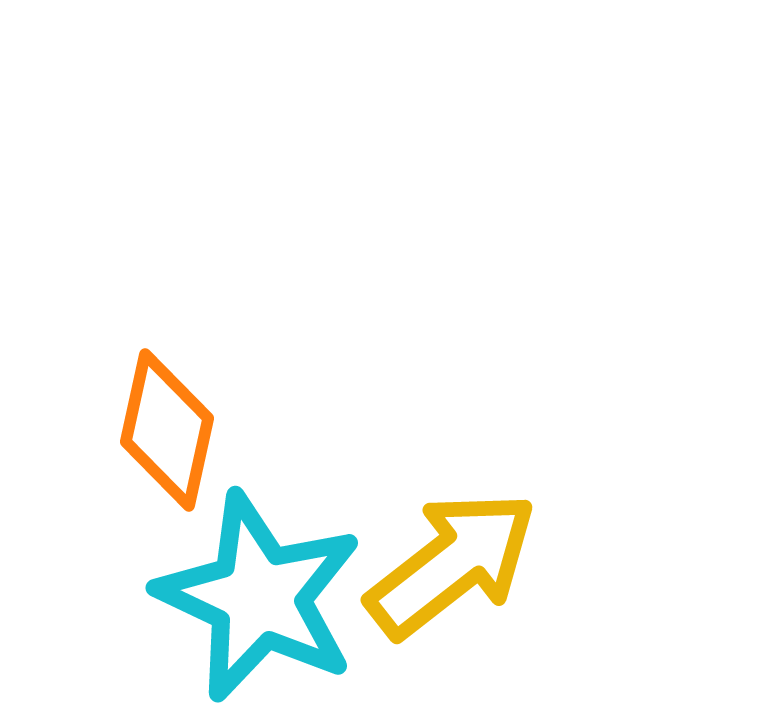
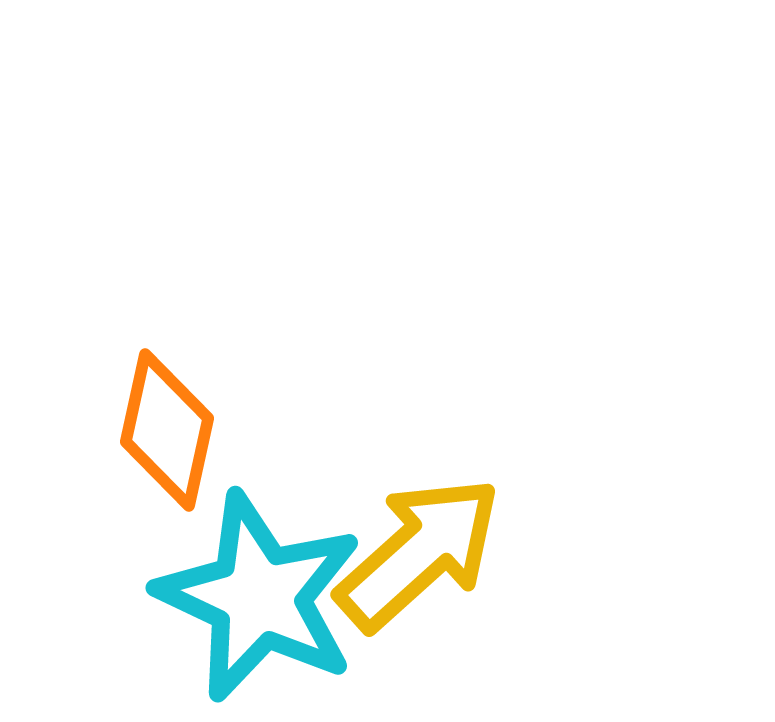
yellow arrow: moved 33 px left, 11 px up; rotated 4 degrees counterclockwise
